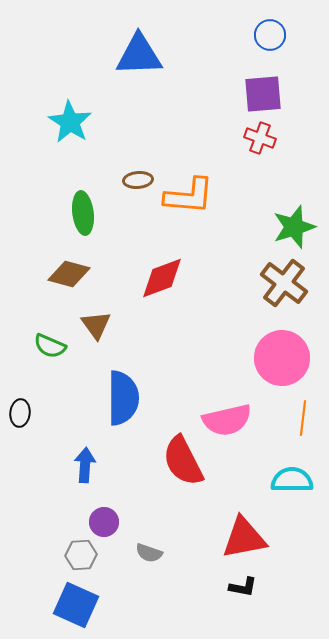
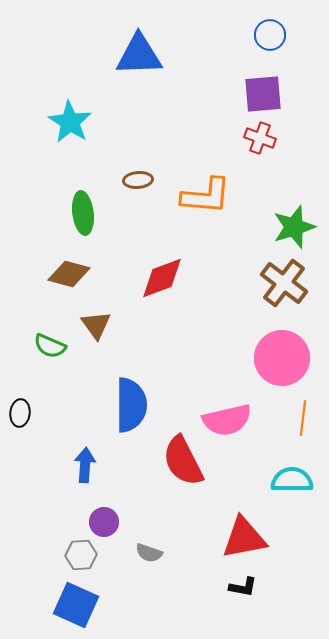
orange L-shape: moved 17 px right
blue semicircle: moved 8 px right, 7 px down
